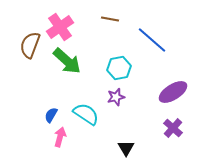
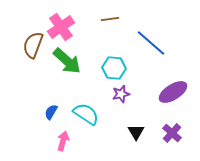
brown line: rotated 18 degrees counterclockwise
pink cross: moved 1 px right
blue line: moved 1 px left, 3 px down
brown semicircle: moved 3 px right
cyan hexagon: moved 5 px left; rotated 15 degrees clockwise
purple star: moved 5 px right, 3 px up
blue semicircle: moved 3 px up
purple cross: moved 1 px left, 5 px down
pink arrow: moved 3 px right, 4 px down
black triangle: moved 10 px right, 16 px up
